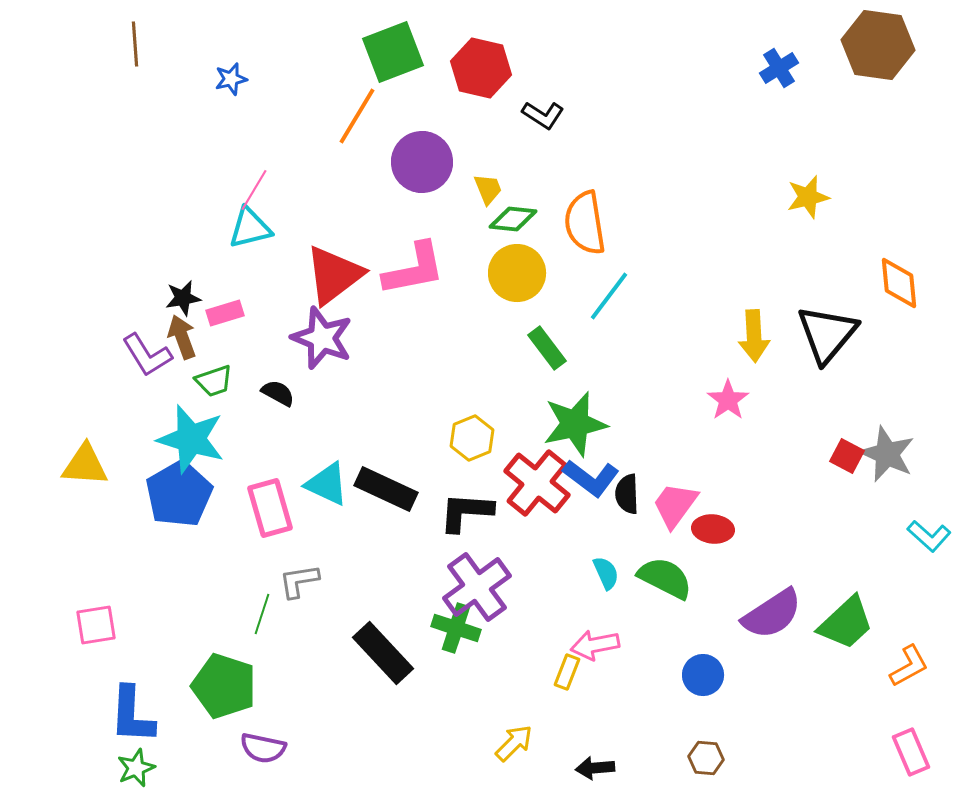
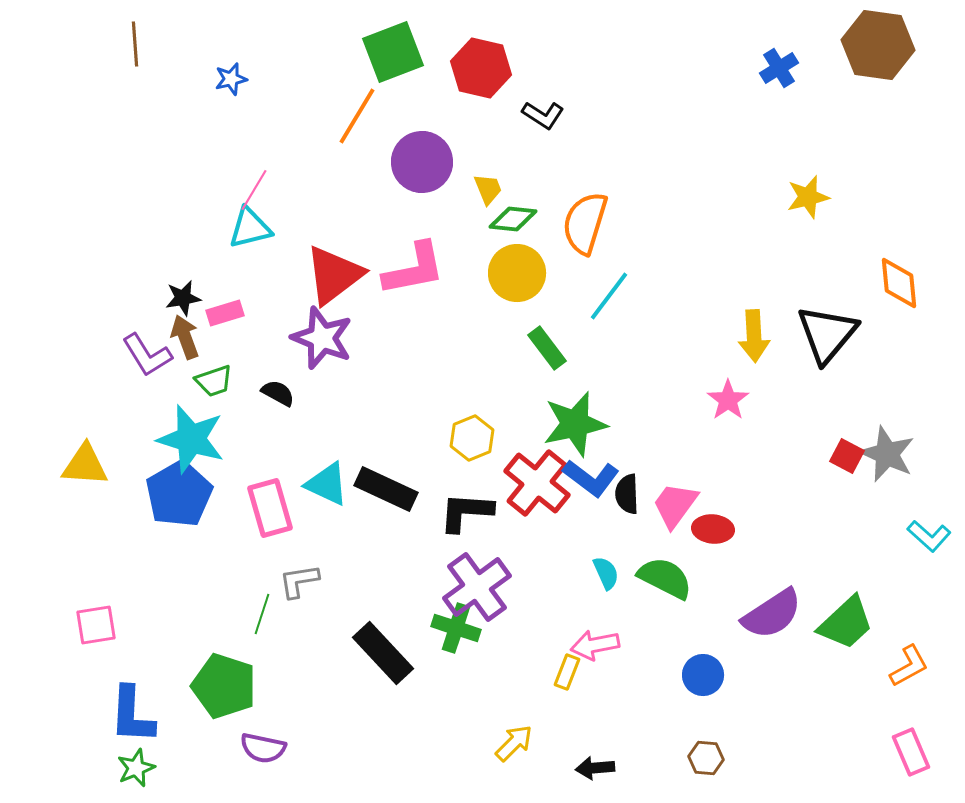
orange semicircle at (585, 223): rotated 26 degrees clockwise
brown arrow at (182, 337): moved 3 px right
